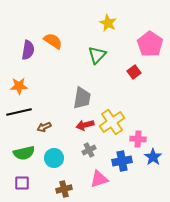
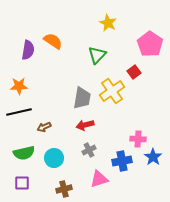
yellow cross: moved 31 px up
